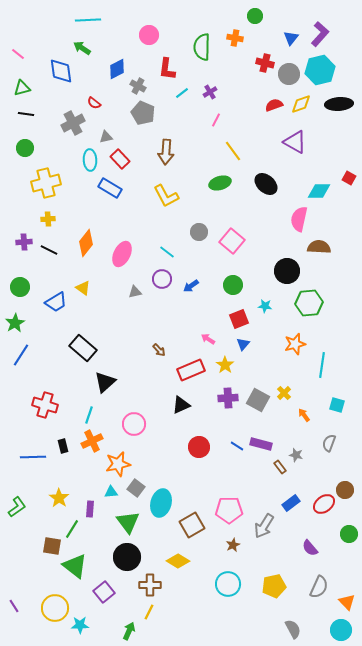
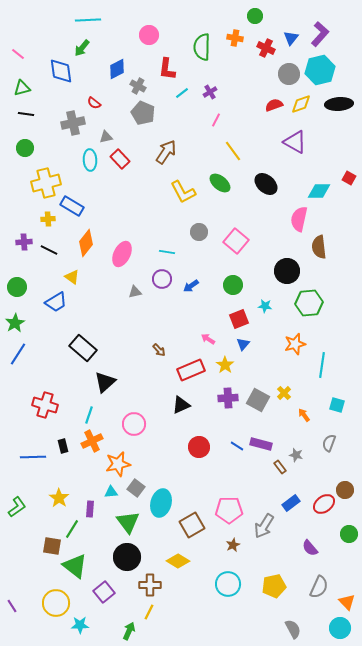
green arrow at (82, 48): rotated 84 degrees counterclockwise
red cross at (265, 63): moved 1 px right, 15 px up; rotated 12 degrees clockwise
gray cross at (73, 123): rotated 15 degrees clockwise
brown arrow at (166, 152): rotated 150 degrees counterclockwise
green ellipse at (220, 183): rotated 55 degrees clockwise
blue rectangle at (110, 188): moved 38 px left, 18 px down
yellow L-shape at (166, 196): moved 17 px right, 4 px up
pink square at (232, 241): moved 4 px right
brown semicircle at (319, 247): rotated 100 degrees counterclockwise
cyan line at (167, 252): rotated 28 degrees counterclockwise
green circle at (20, 287): moved 3 px left
yellow triangle at (83, 288): moved 11 px left, 11 px up
blue line at (21, 355): moved 3 px left, 1 px up
purple line at (14, 606): moved 2 px left
yellow circle at (55, 608): moved 1 px right, 5 px up
cyan circle at (341, 630): moved 1 px left, 2 px up
